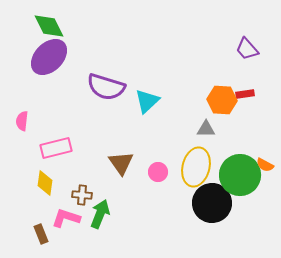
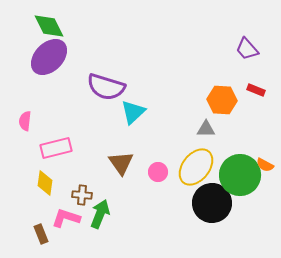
red rectangle: moved 11 px right, 4 px up; rotated 30 degrees clockwise
cyan triangle: moved 14 px left, 11 px down
pink semicircle: moved 3 px right
yellow ellipse: rotated 24 degrees clockwise
